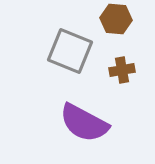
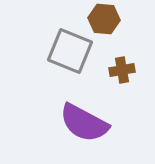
brown hexagon: moved 12 px left
